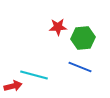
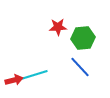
blue line: rotated 25 degrees clockwise
cyan line: rotated 32 degrees counterclockwise
red arrow: moved 1 px right, 6 px up
